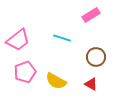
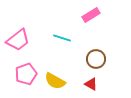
brown circle: moved 2 px down
pink pentagon: moved 1 px right, 2 px down
yellow semicircle: moved 1 px left
